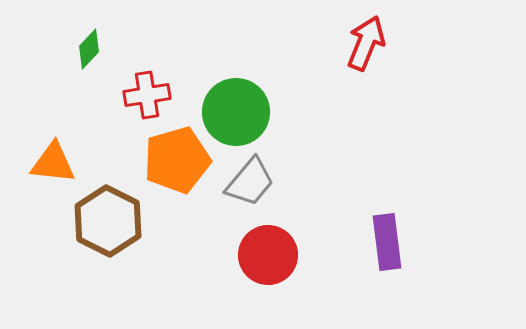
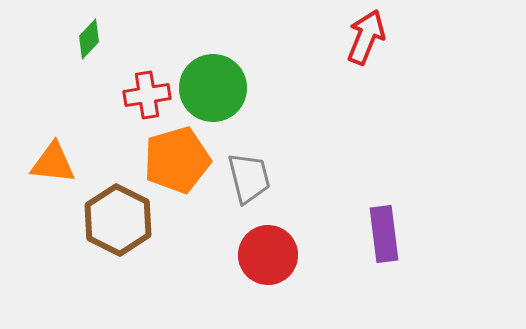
red arrow: moved 6 px up
green diamond: moved 10 px up
green circle: moved 23 px left, 24 px up
gray trapezoid: moved 1 px left, 4 px up; rotated 54 degrees counterclockwise
brown hexagon: moved 10 px right, 1 px up
purple rectangle: moved 3 px left, 8 px up
